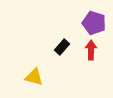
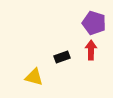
black rectangle: moved 10 px down; rotated 28 degrees clockwise
